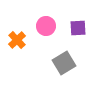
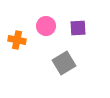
orange cross: rotated 36 degrees counterclockwise
